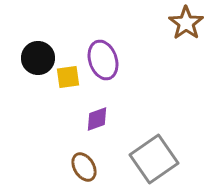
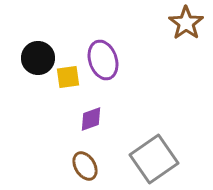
purple diamond: moved 6 px left
brown ellipse: moved 1 px right, 1 px up
